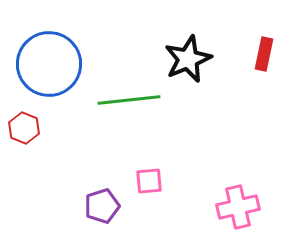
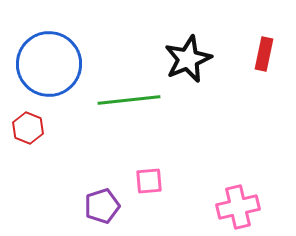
red hexagon: moved 4 px right
